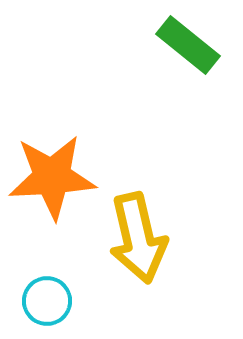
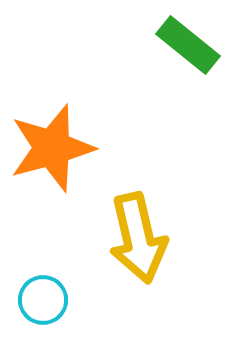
orange star: moved 29 px up; rotated 12 degrees counterclockwise
cyan circle: moved 4 px left, 1 px up
